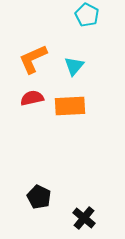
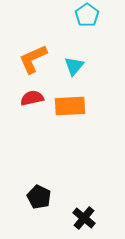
cyan pentagon: rotated 10 degrees clockwise
